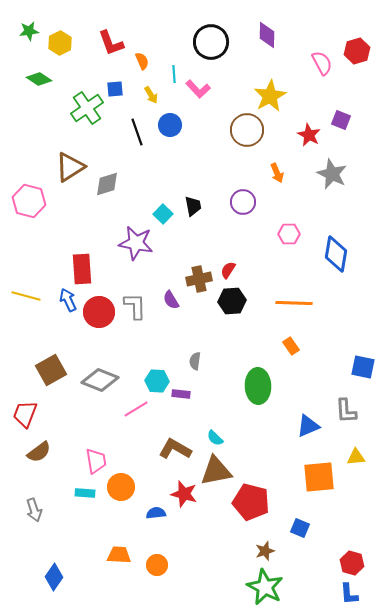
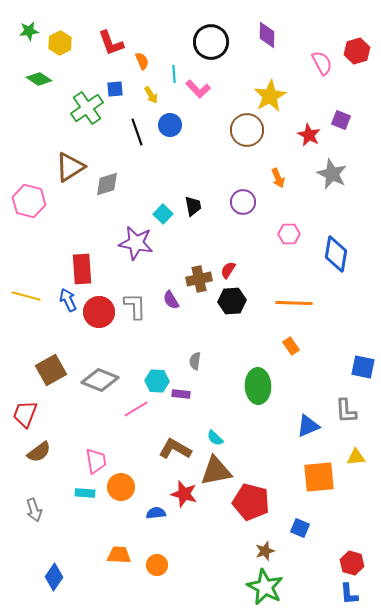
orange arrow at (277, 173): moved 1 px right, 5 px down
